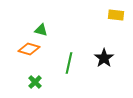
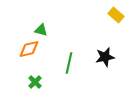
yellow rectangle: rotated 35 degrees clockwise
orange diamond: rotated 30 degrees counterclockwise
black star: moved 1 px right, 1 px up; rotated 24 degrees clockwise
